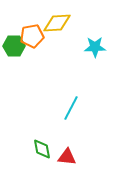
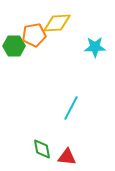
orange pentagon: moved 2 px right, 1 px up
